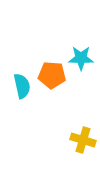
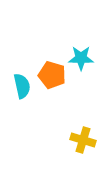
orange pentagon: rotated 12 degrees clockwise
